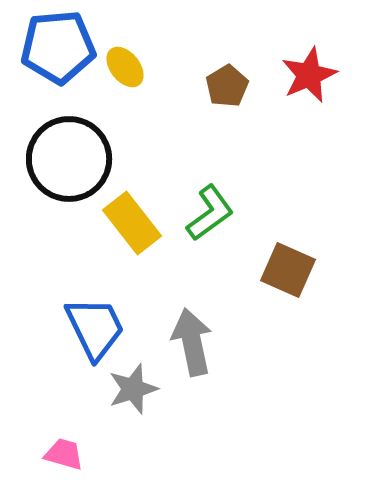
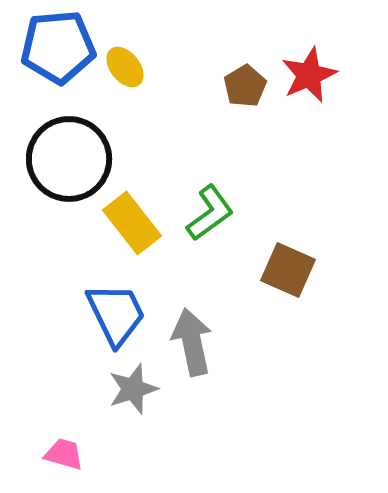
brown pentagon: moved 18 px right
blue trapezoid: moved 21 px right, 14 px up
